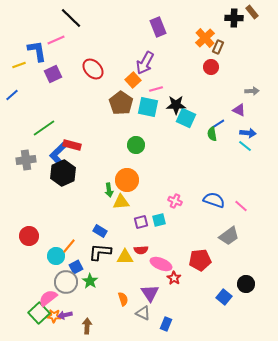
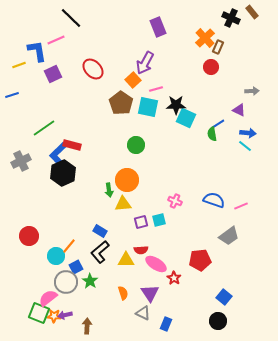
black cross at (234, 18): moved 3 px left; rotated 24 degrees clockwise
blue line at (12, 95): rotated 24 degrees clockwise
gray cross at (26, 160): moved 5 px left, 1 px down; rotated 18 degrees counterclockwise
yellow triangle at (121, 202): moved 2 px right, 2 px down
pink line at (241, 206): rotated 64 degrees counterclockwise
black L-shape at (100, 252): rotated 45 degrees counterclockwise
yellow triangle at (125, 257): moved 1 px right, 3 px down
pink ellipse at (161, 264): moved 5 px left; rotated 10 degrees clockwise
black circle at (246, 284): moved 28 px left, 37 px down
orange semicircle at (123, 299): moved 6 px up
green square at (39, 313): rotated 25 degrees counterclockwise
